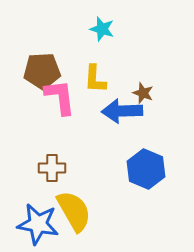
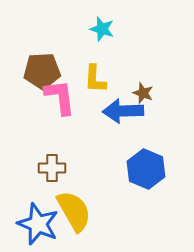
blue arrow: moved 1 px right
blue star: rotated 12 degrees clockwise
